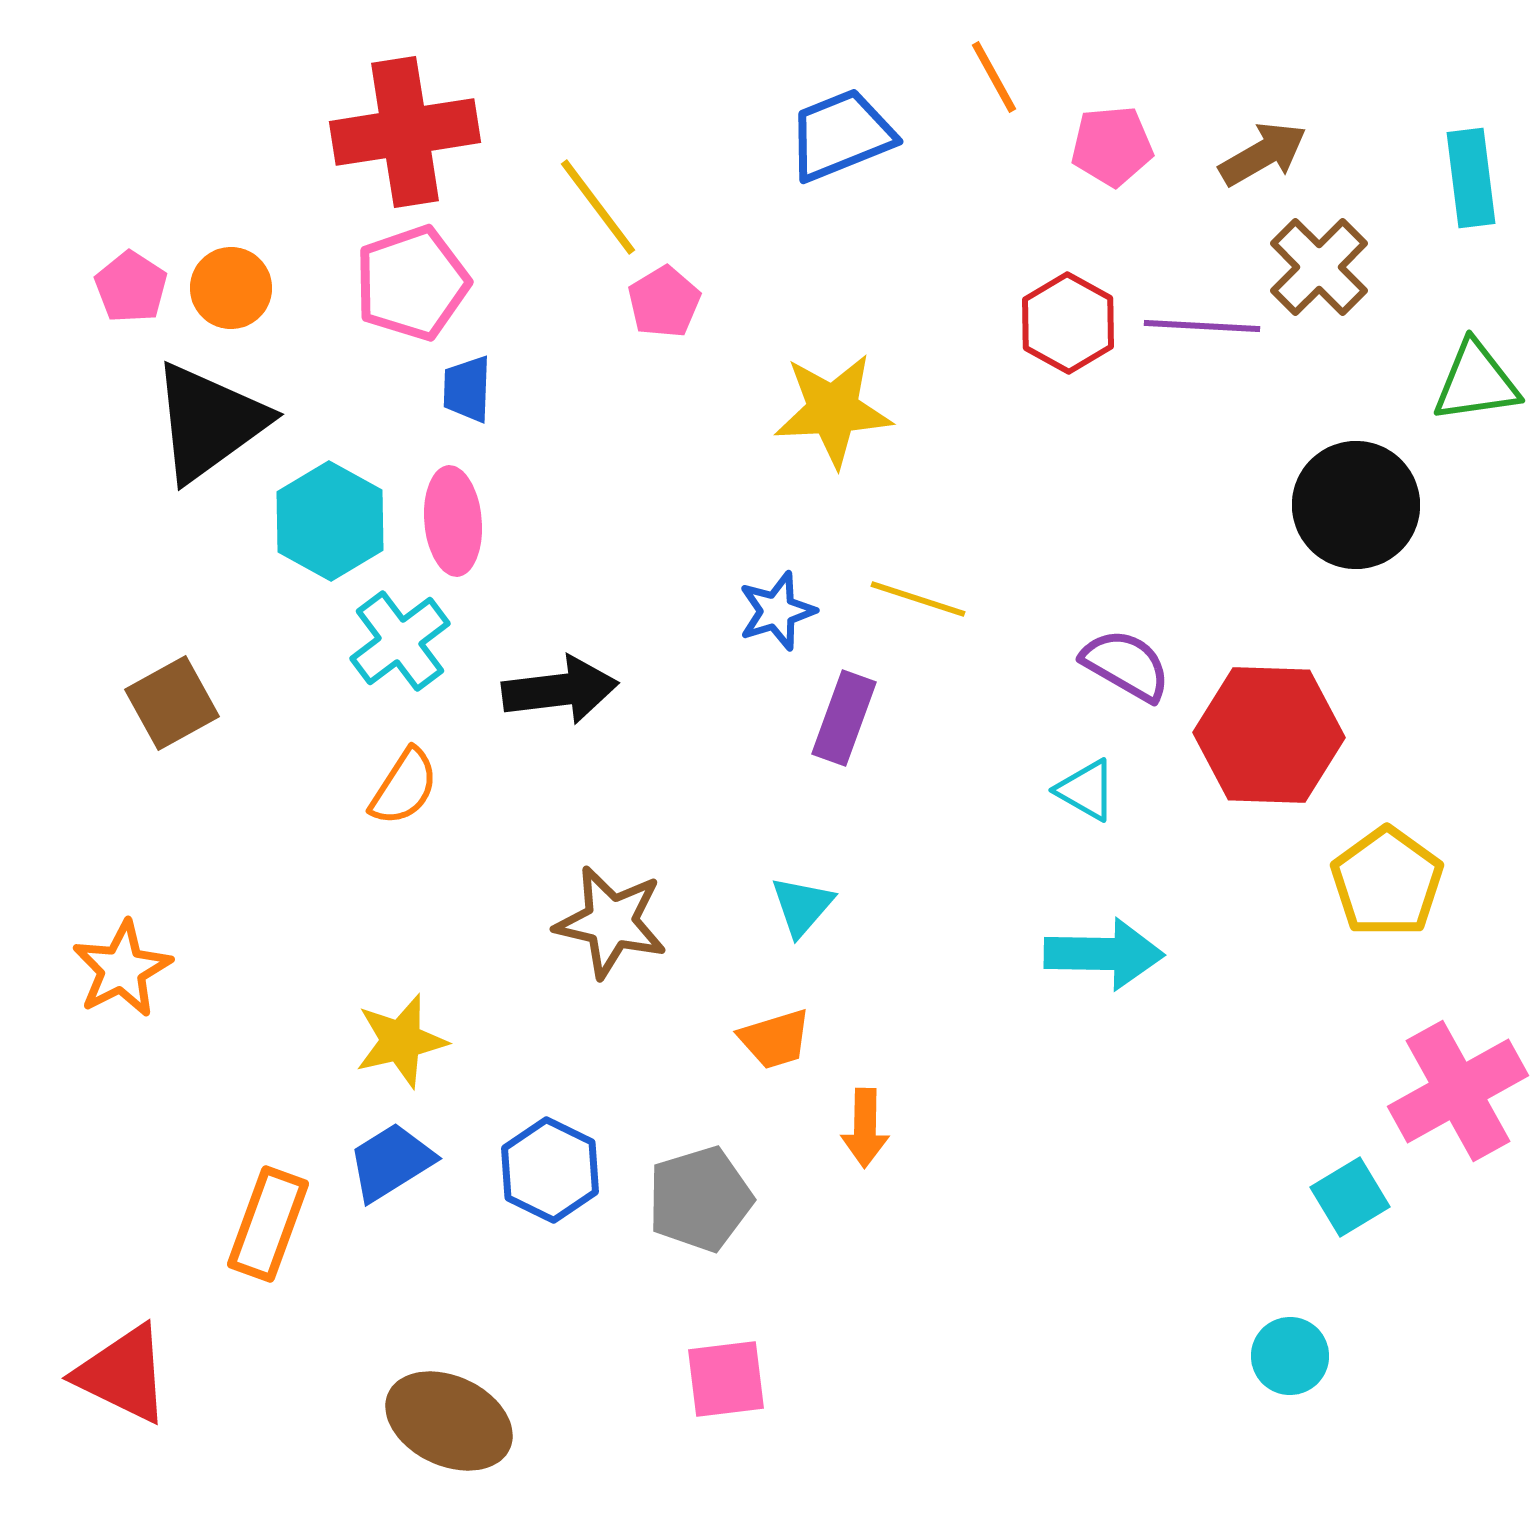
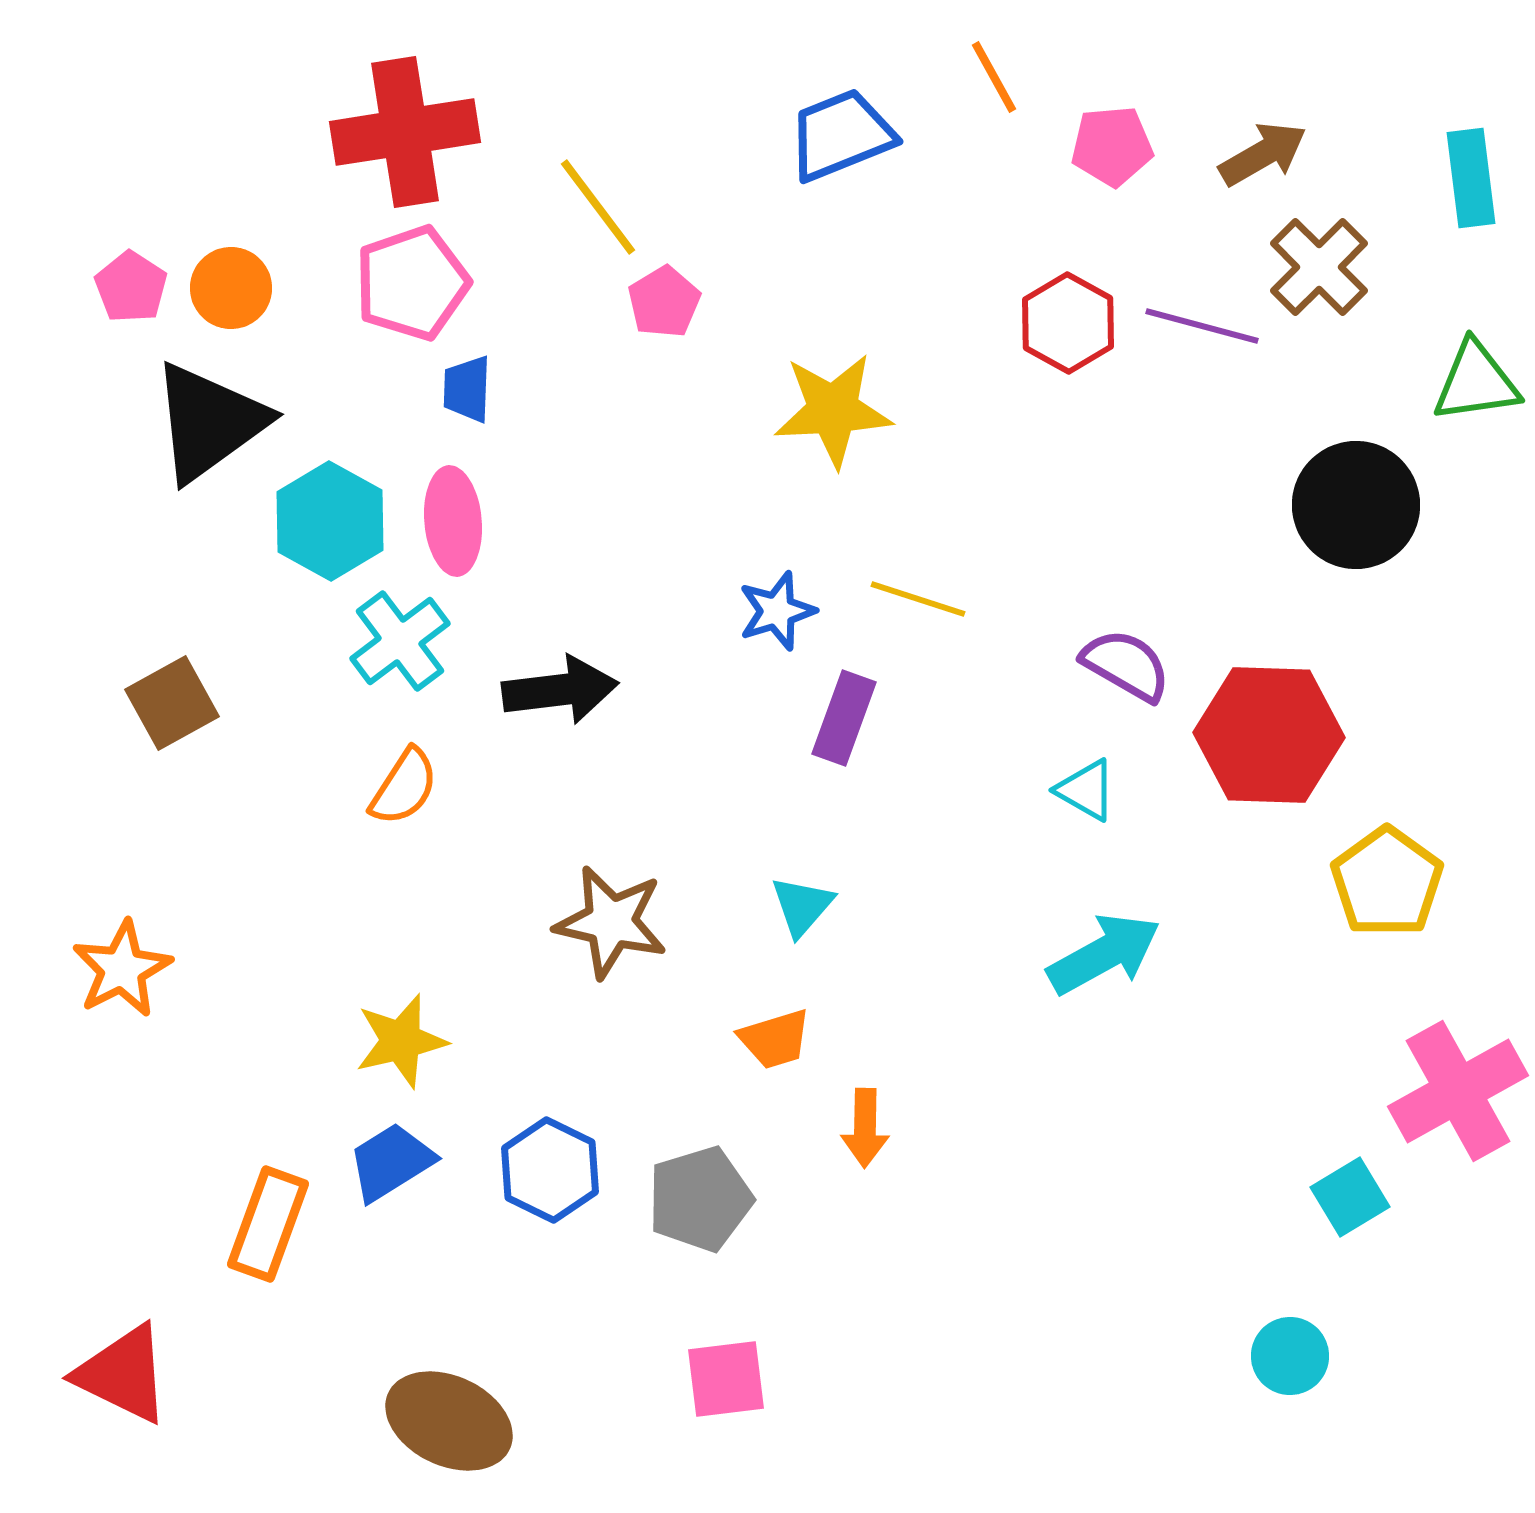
purple line at (1202, 326): rotated 12 degrees clockwise
cyan arrow at (1104, 954): rotated 30 degrees counterclockwise
